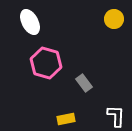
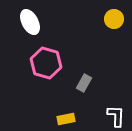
gray rectangle: rotated 66 degrees clockwise
